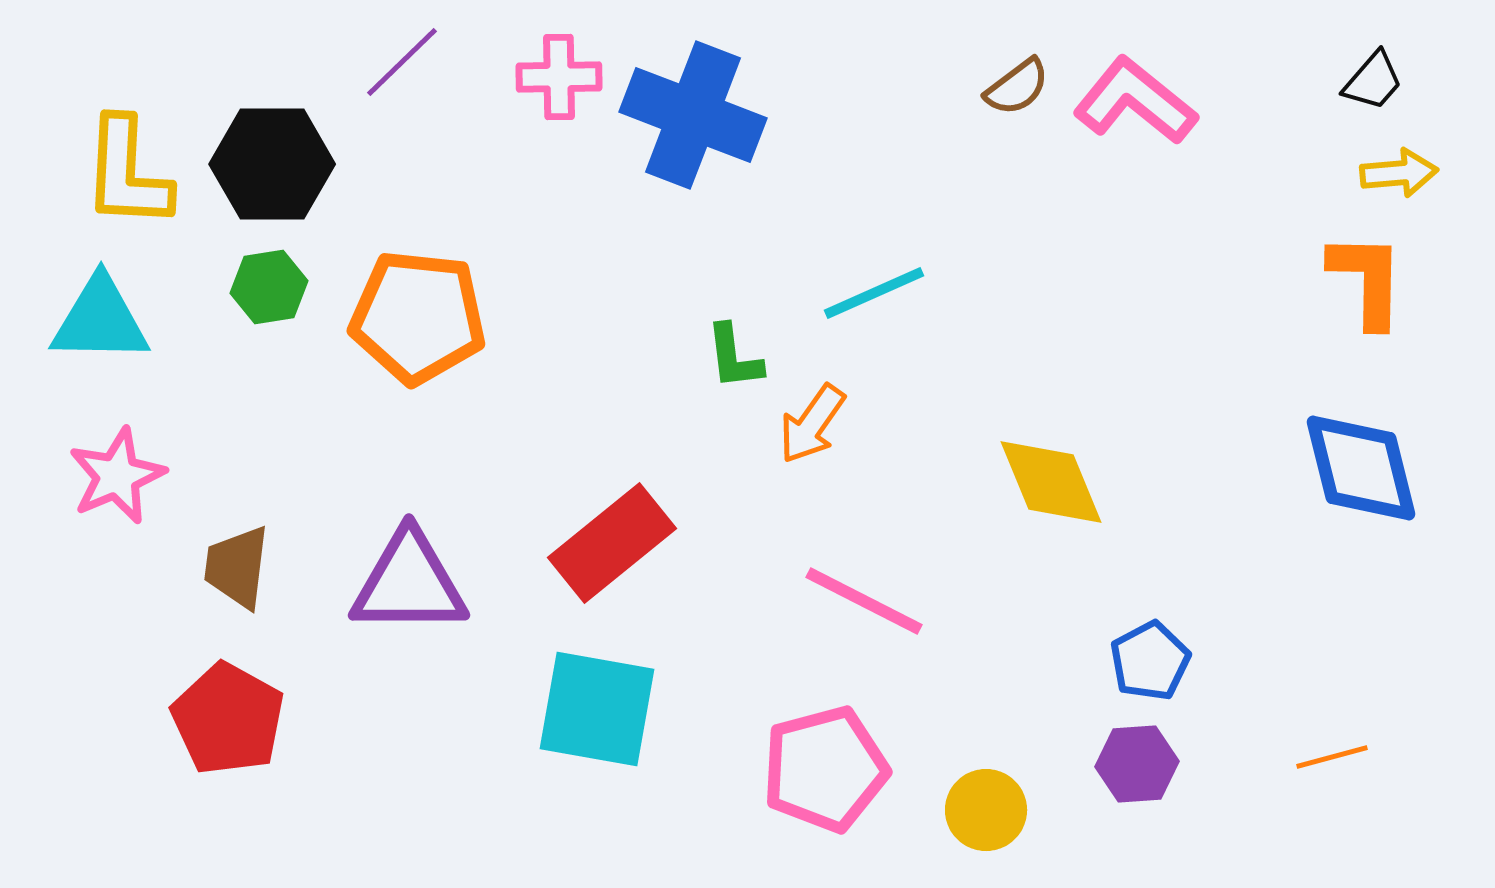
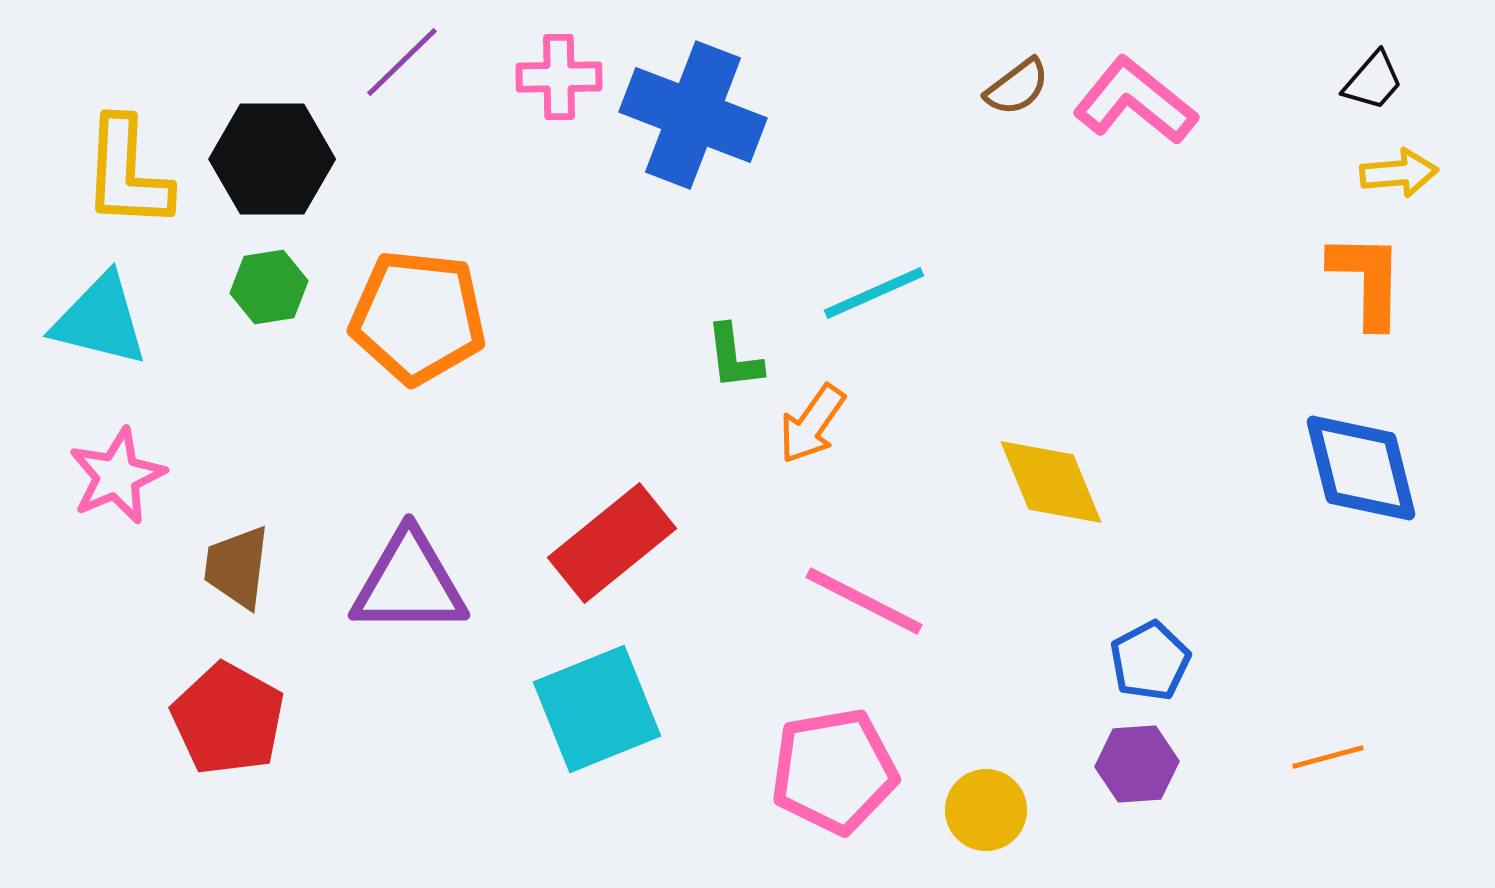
black hexagon: moved 5 px up
cyan triangle: rotated 13 degrees clockwise
cyan square: rotated 32 degrees counterclockwise
orange line: moved 4 px left
pink pentagon: moved 9 px right, 2 px down; rotated 5 degrees clockwise
